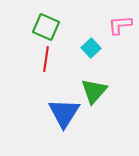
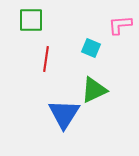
green square: moved 15 px left, 7 px up; rotated 24 degrees counterclockwise
cyan square: rotated 24 degrees counterclockwise
green triangle: moved 1 px up; rotated 24 degrees clockwise
blue triangle: moved 1 px down
